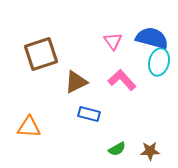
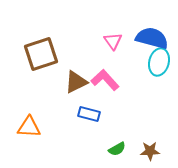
pink L-shape: moved 17 px left
